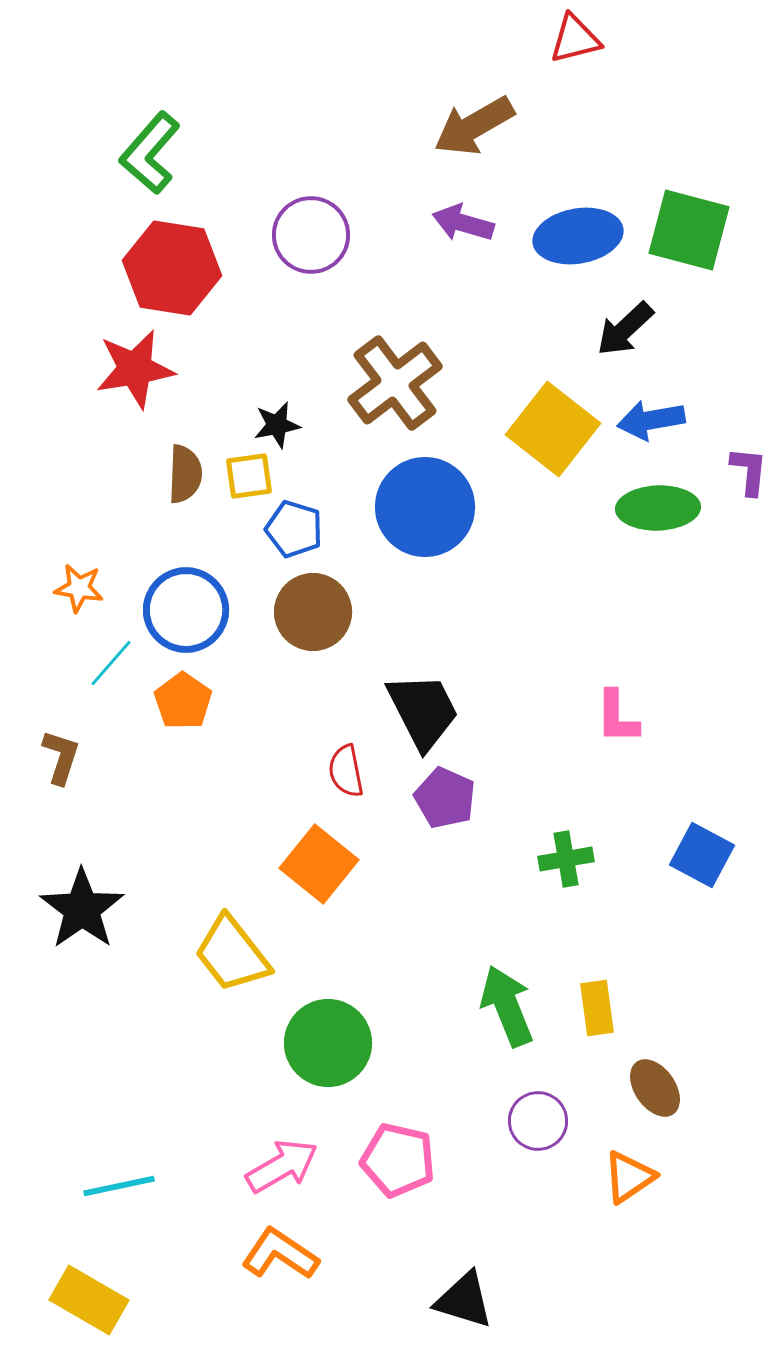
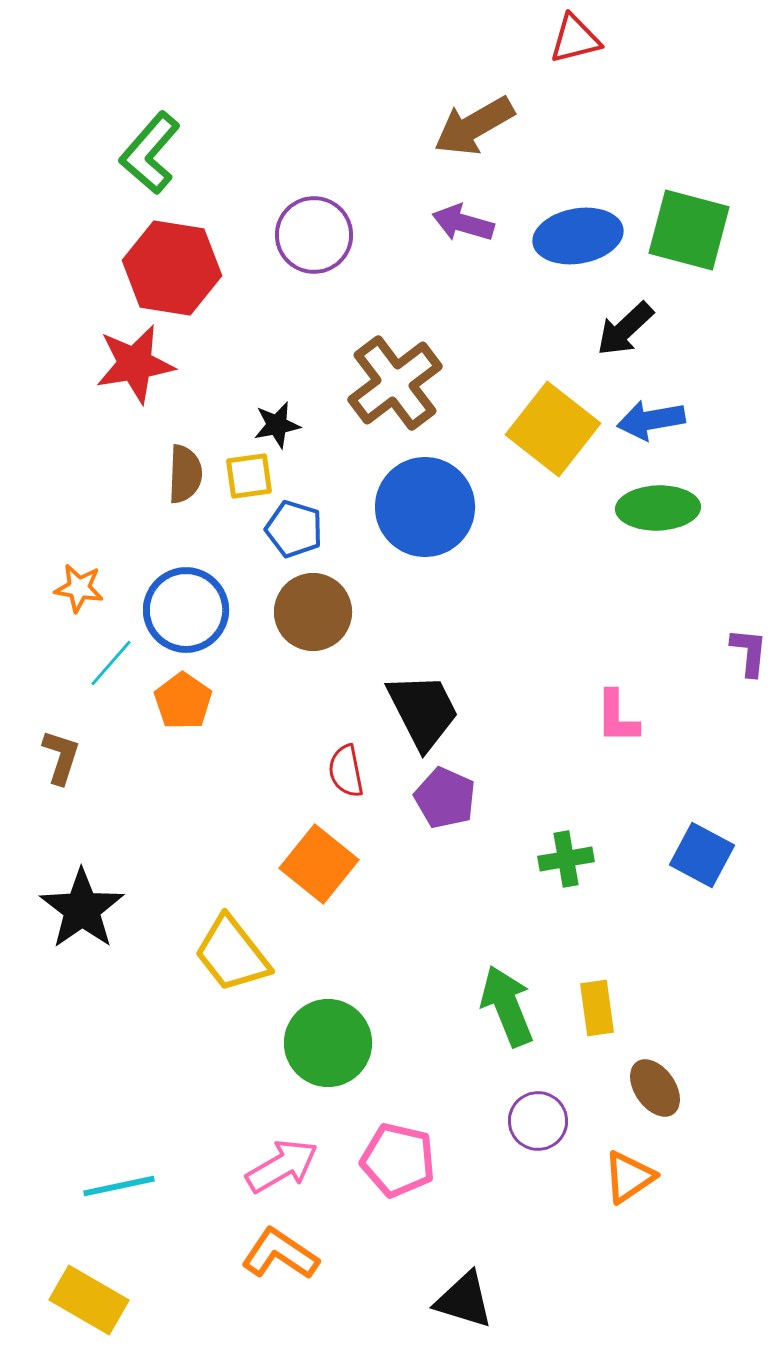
purple circle at (311, 235): moved 3 px right
red star at (135, 369): moved 5 px up
purple L-shape at (749, 471): moved 181 px down
